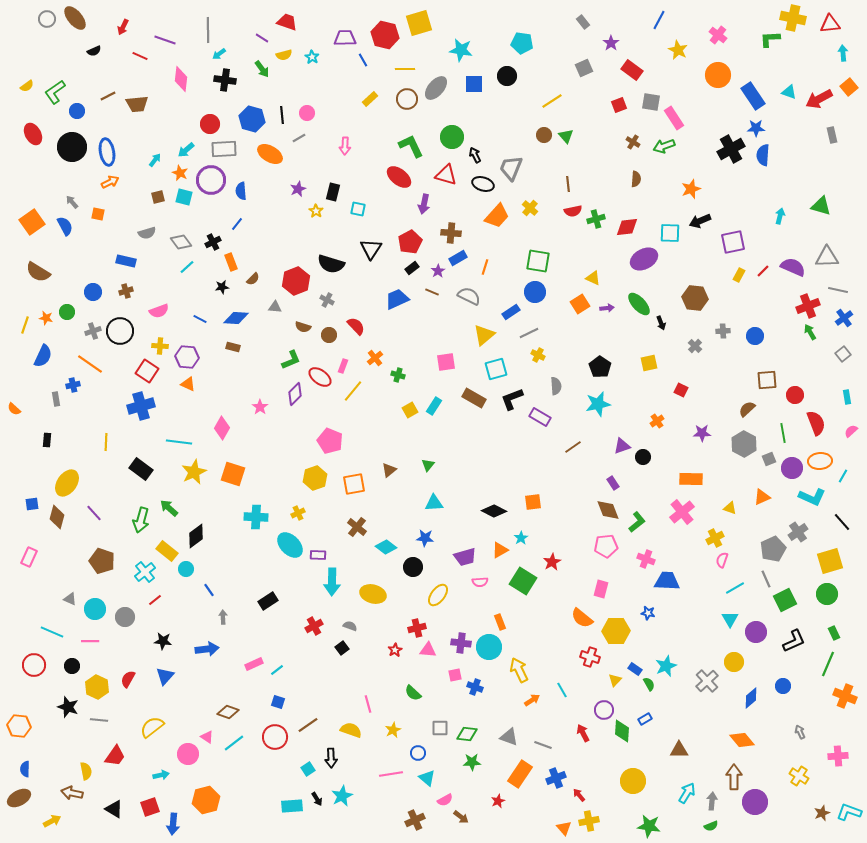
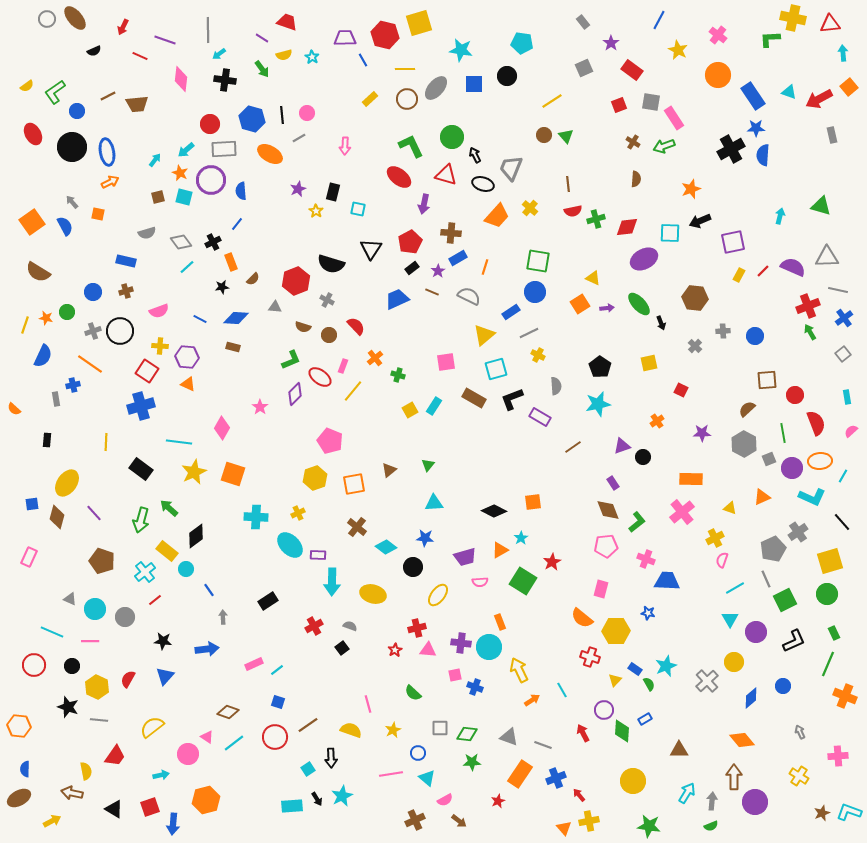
brown arrow at (461, 817): moved 2 px left, 4 px down
